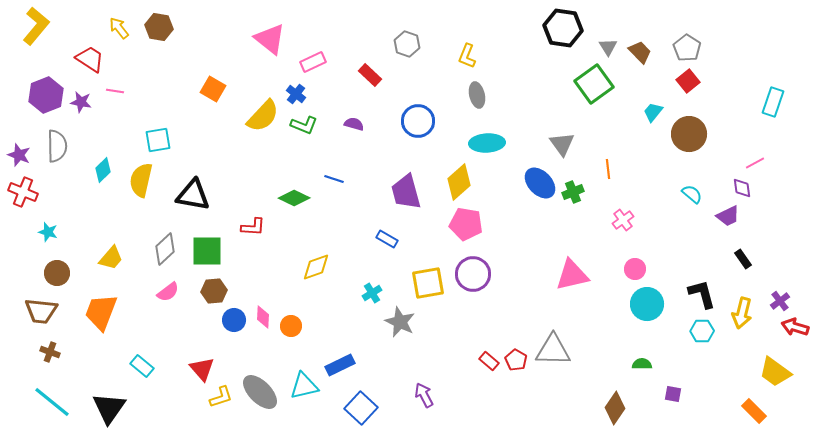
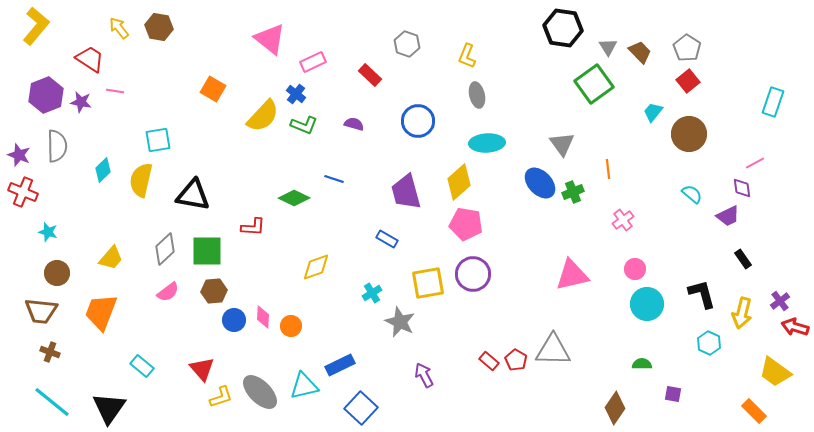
cyan hexagon at (702, 331): moved 7 px right, 12 px down; rotated 25 degrees clockwise
purple arrow at (424, 395): moved 20 px up
